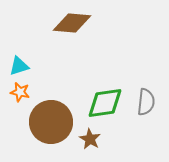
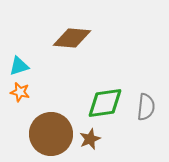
brown diamond: moved 15 px down
gray semicircle: moved 5 px down
brown circle: moved 12 px down
brown star: rotated 20 degrees clockwise
